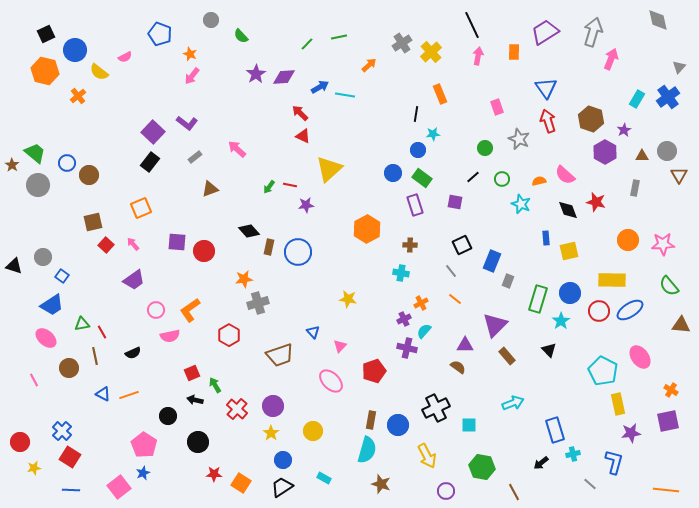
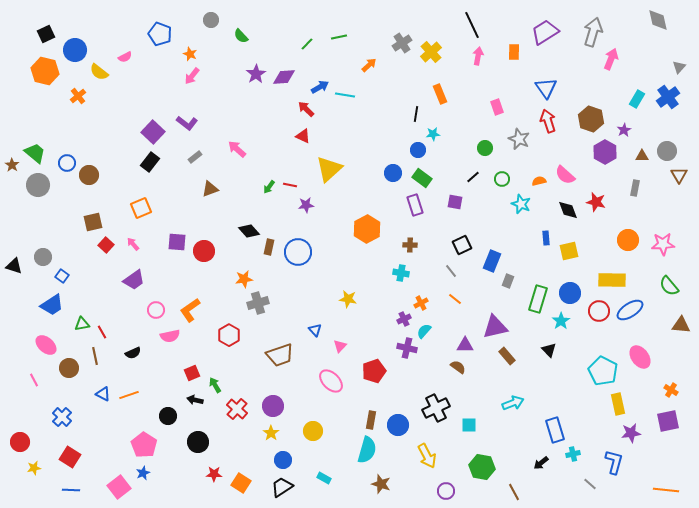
red arrow at (300, 113): moved 6 px right, 4 px up
purple triangle at (495, 325): moved 2 px down; rotated 32 degrees clockwise
blue triangle at (313, 332): moved 2 px right, 2 px up
pink ellipse at (46, 338): moved 7 px down
blue cross at (62, 431): moved 14 px up
